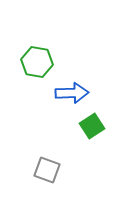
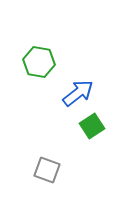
green hexagon: moved 2 px right
blue arrow: moved 6 px right; rotated 36 degrees counterclockwise
